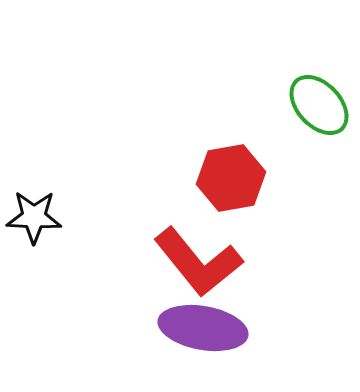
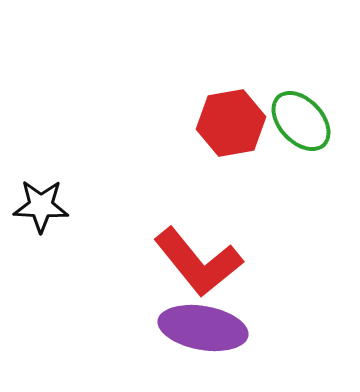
green ellipse: moved 18 px left, 16 px down
red hexagon: moved 55 px up
black star: moved 7 px right, 11 px up
